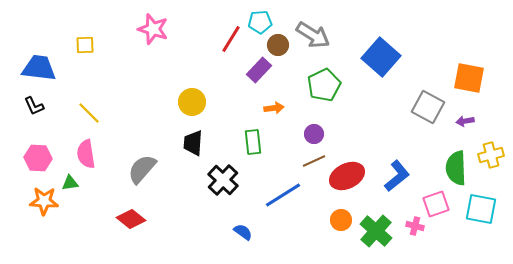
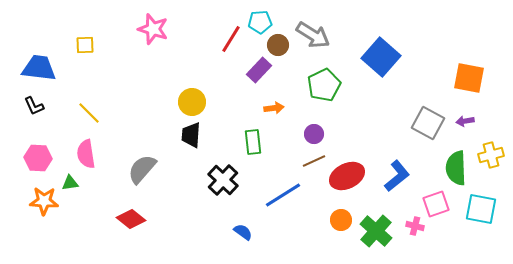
gray square: moved 16 px down
black trapezoid: moved 2 px left, 8 px up
